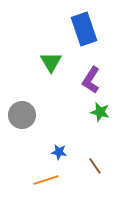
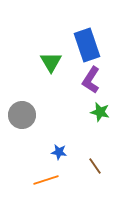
blue rectangle: moved 3 px right, 16 px down
